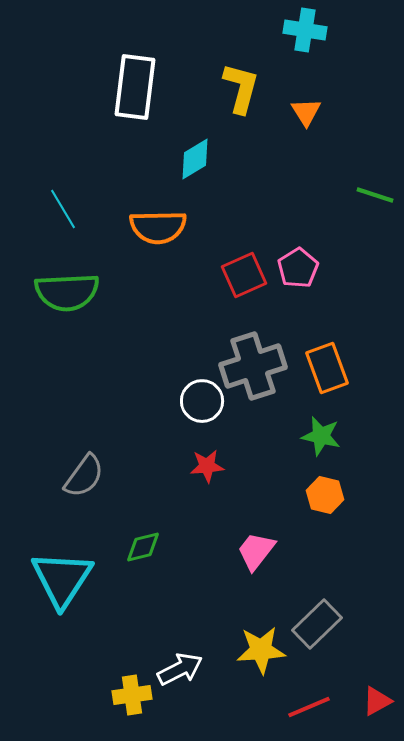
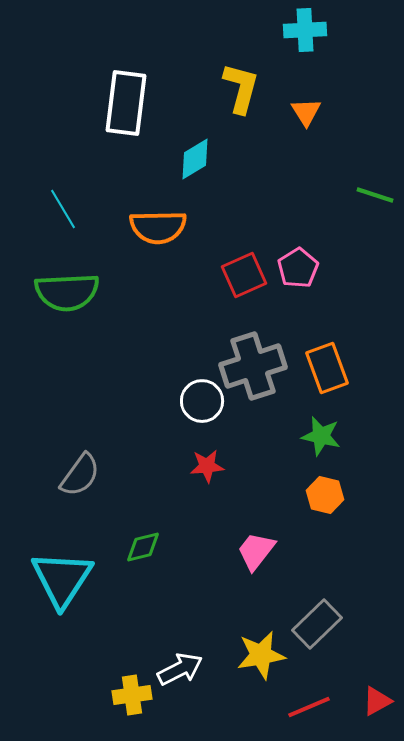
cyan cross: rotated 12 degrees counterclockwise
white rectangle: moved 9 px left, 16 px down
gray semicircle: moved 4 px left, 1 px up
yellow star: moved 5 px down; rotated 6 degrees counterclockwise
